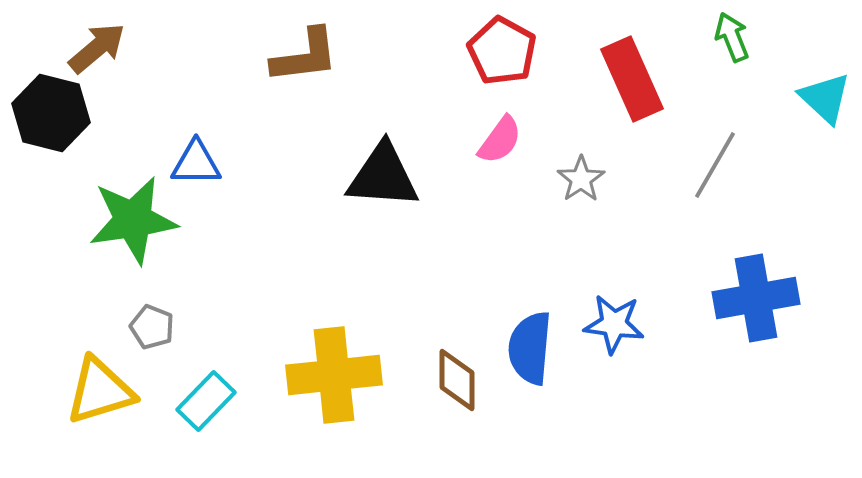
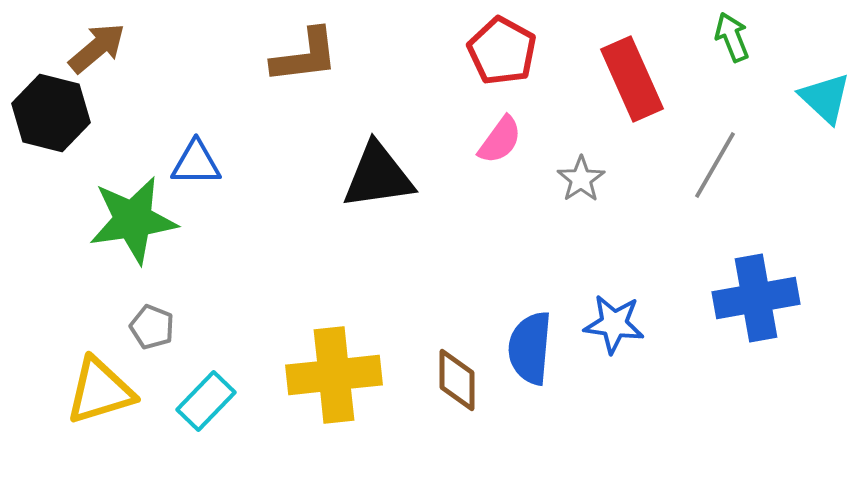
black triangle: moved 5 px left; rotated 12 degrees counterclockwise
